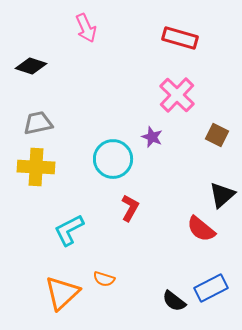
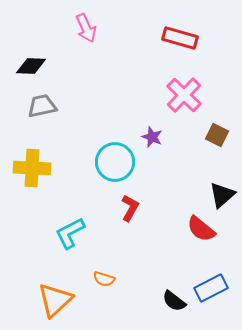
black diamond: rotated 16 degrees counterclockwise
pink cross: moved 7 px right
gray trapezoid: moved 4 px right, 17 px up
cyan circle: moved 2 px right, 3 px down
yellow cross: moved 4 px left, 1 px down
cyan L-shape: moved 1 px right, 3 px down
orange triangle: moved 7 px left, 7 px down
